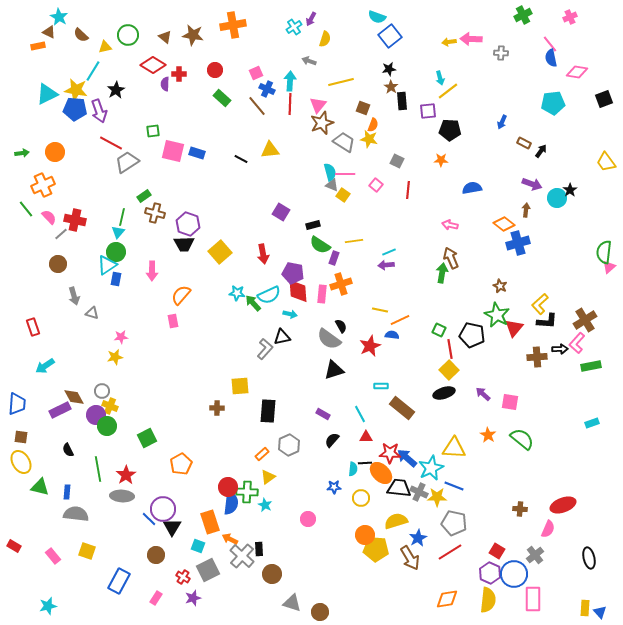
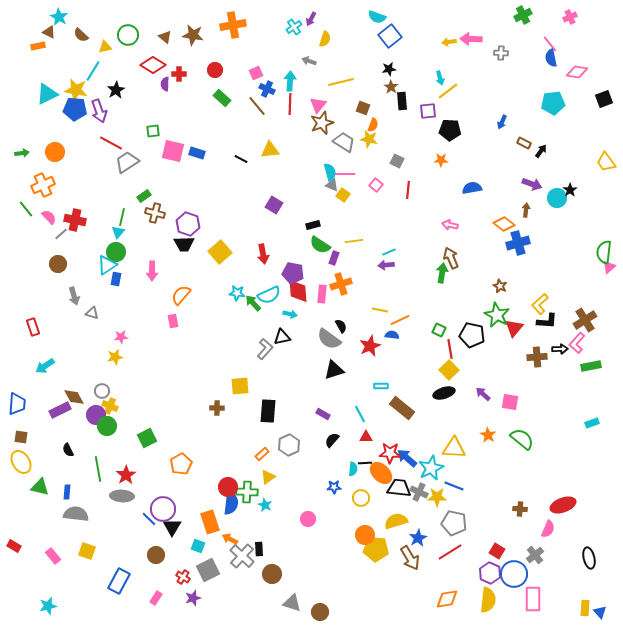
purple square at (281, 212): moved 7 px left, 7 px up
